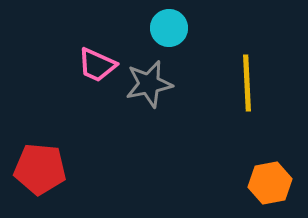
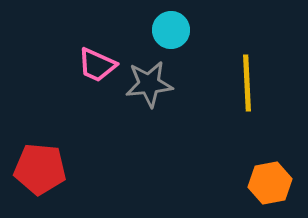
cyan circle: moved 2 px right, 2 px down
gray star: rotated 6 degrees clockwise
